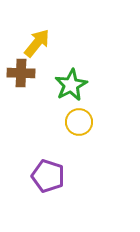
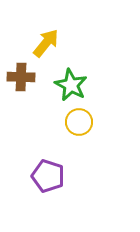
yellow arrow: moved 9 px right
brown cross: moved 4 px down
green star: rotated 16 degrees counterclockwise
